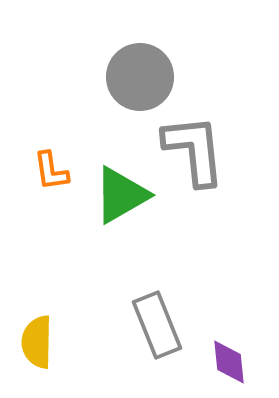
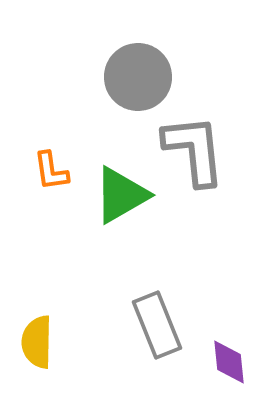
gray circle: moved 2 px left
